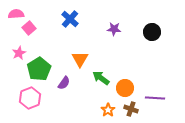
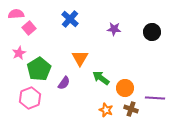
orange triangle: moved 1 px up
orange star: moved 2 px left; rotated 16 degrees counterclockwise
